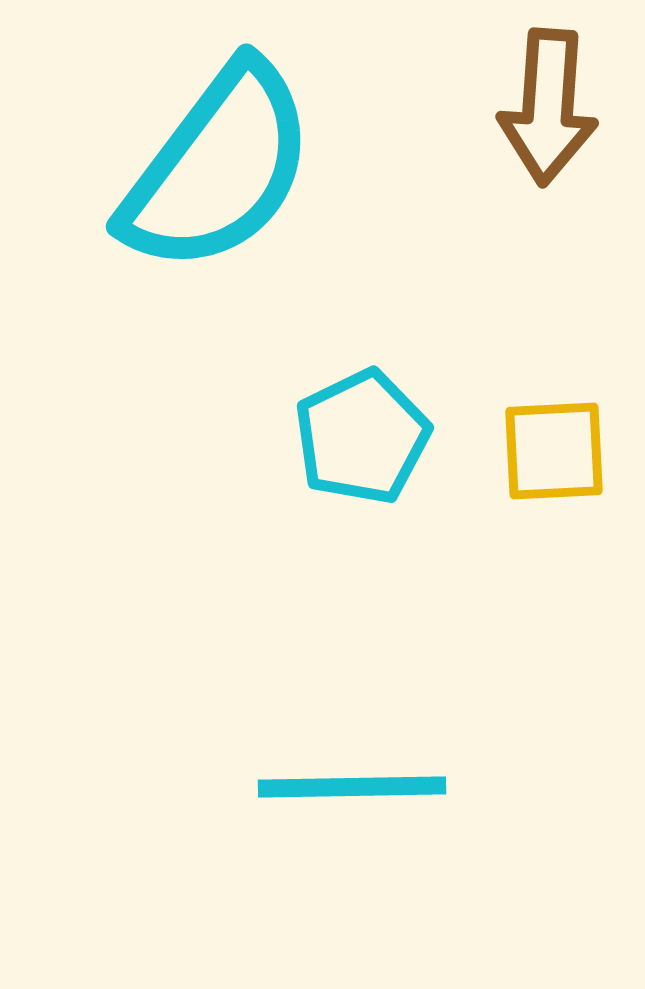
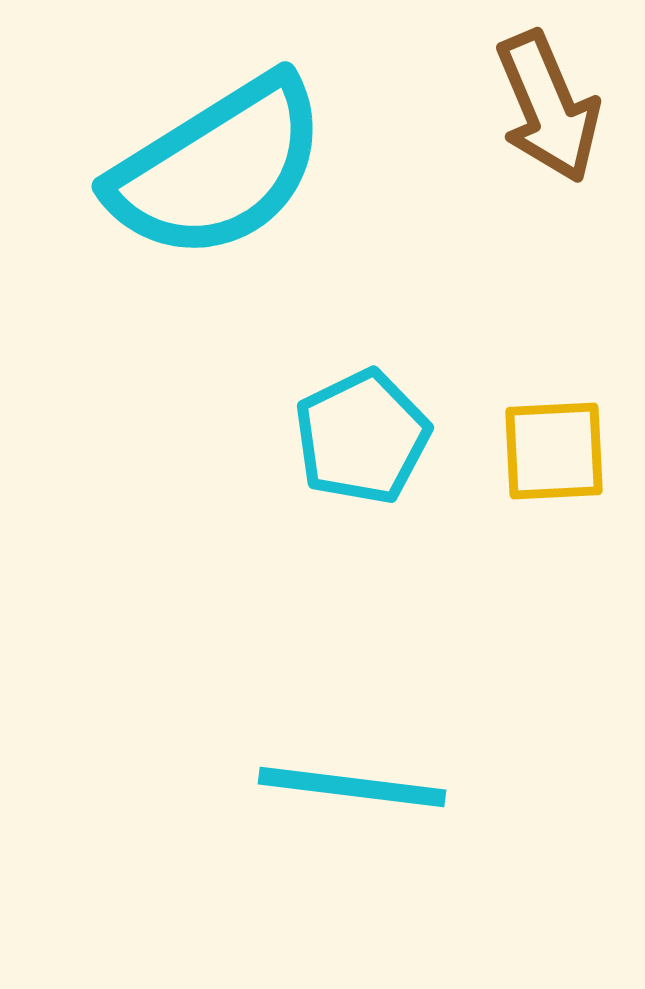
brown arrow: rotated 27 degrees counterclockwise
cyan semicircle: rotated 21 degrees clockwise
cyan line: rotated 8 degrees clockwise
